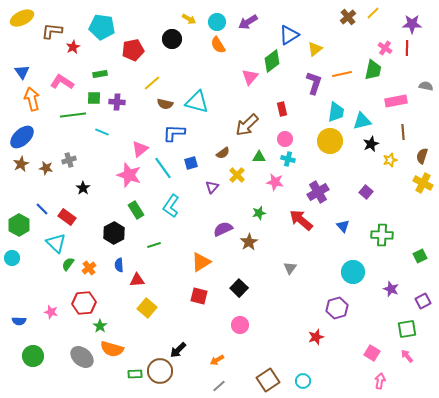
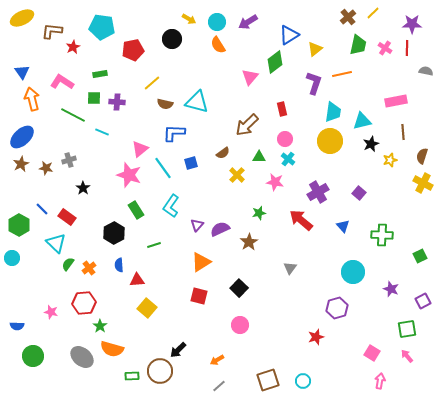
green diamond at (272, 61): moved 3 px right, 1 px down
green trapezoid at (373, 70): moved 15 px left, 25 px up
gray semicircle at (426, 86): moved 15 px up
cyan trapezoid at (336, 112): moved 3 px left
green line at (73, 115): rotated 35 degrees clockwise
cyan cross at (288, 159): rotated 24 degrees clockwise
purple triangle at (212, 187): moved 15 px left, 38 px down
purple square at (366, 192): moved 7 px left, 1 px down
purple semicircle at (223, 229): moved 3 px left
blue semicircle at (19, 321): moved 2 px left, 5 px down
green rectangle at (135, 374): moved 3 px left, 2 px down
brown square at (268, 380): rotated 15 degrees clockwise
